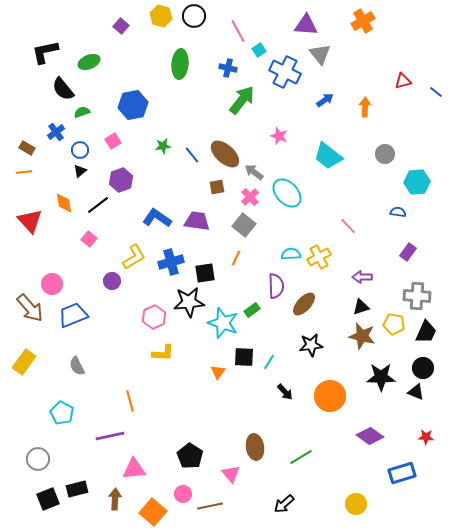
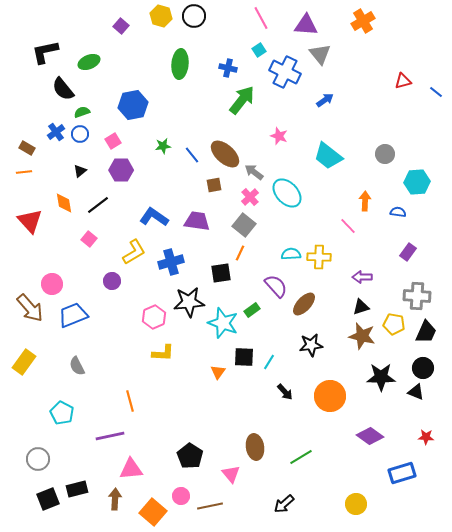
pink line at (238, 31): moved 23 px right, 13 px up
orange arrow at (365, 107): moved 94 px down
blue circle at (80, 150): moved 16 px up
purple hexagon at (121, 180): moved 10 px up; rotated 20 degrees clockwise
brown square at (217, 187): moved 3 px left, 2 px up
blue L-shape at (157, 218): moved 3 px left, 1 px up
yellow L-shape at (134, 257): moved 5 px up
yellow cross at (319, 257): rotated 30 degrees clockwise
orange line at (236, 258): moved 4 px right, 5 px up
black square at (205, 273): moved 16 px right
purple semicircle at (276, 286): rotated 40 degrees counterclockwise
pink triangle at (134, 469): moved 3 px left
pink circle at (183, 494): moved 2 px left, 2 px down
